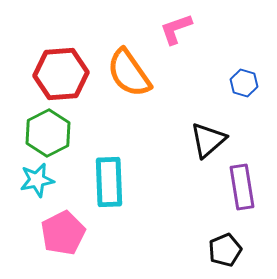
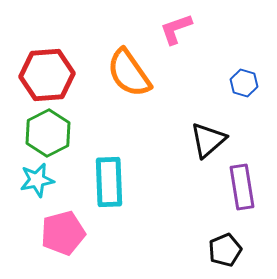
red hexagon: moved 14 px left, 1 px down
pink pentagon: rotated 12 degrees clockwise
